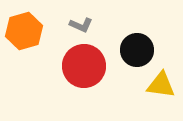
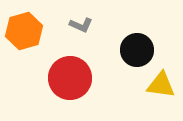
red circle: moved 14 px left, 12 px down
